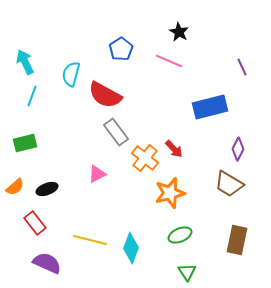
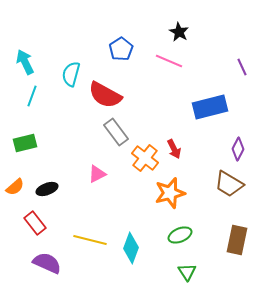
red arrow: rotated 18 degrees clockwise
